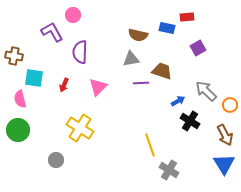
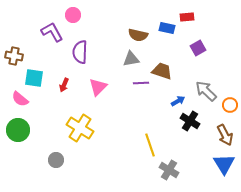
pink semicircle: rotated 36 degrees counterclockwise
